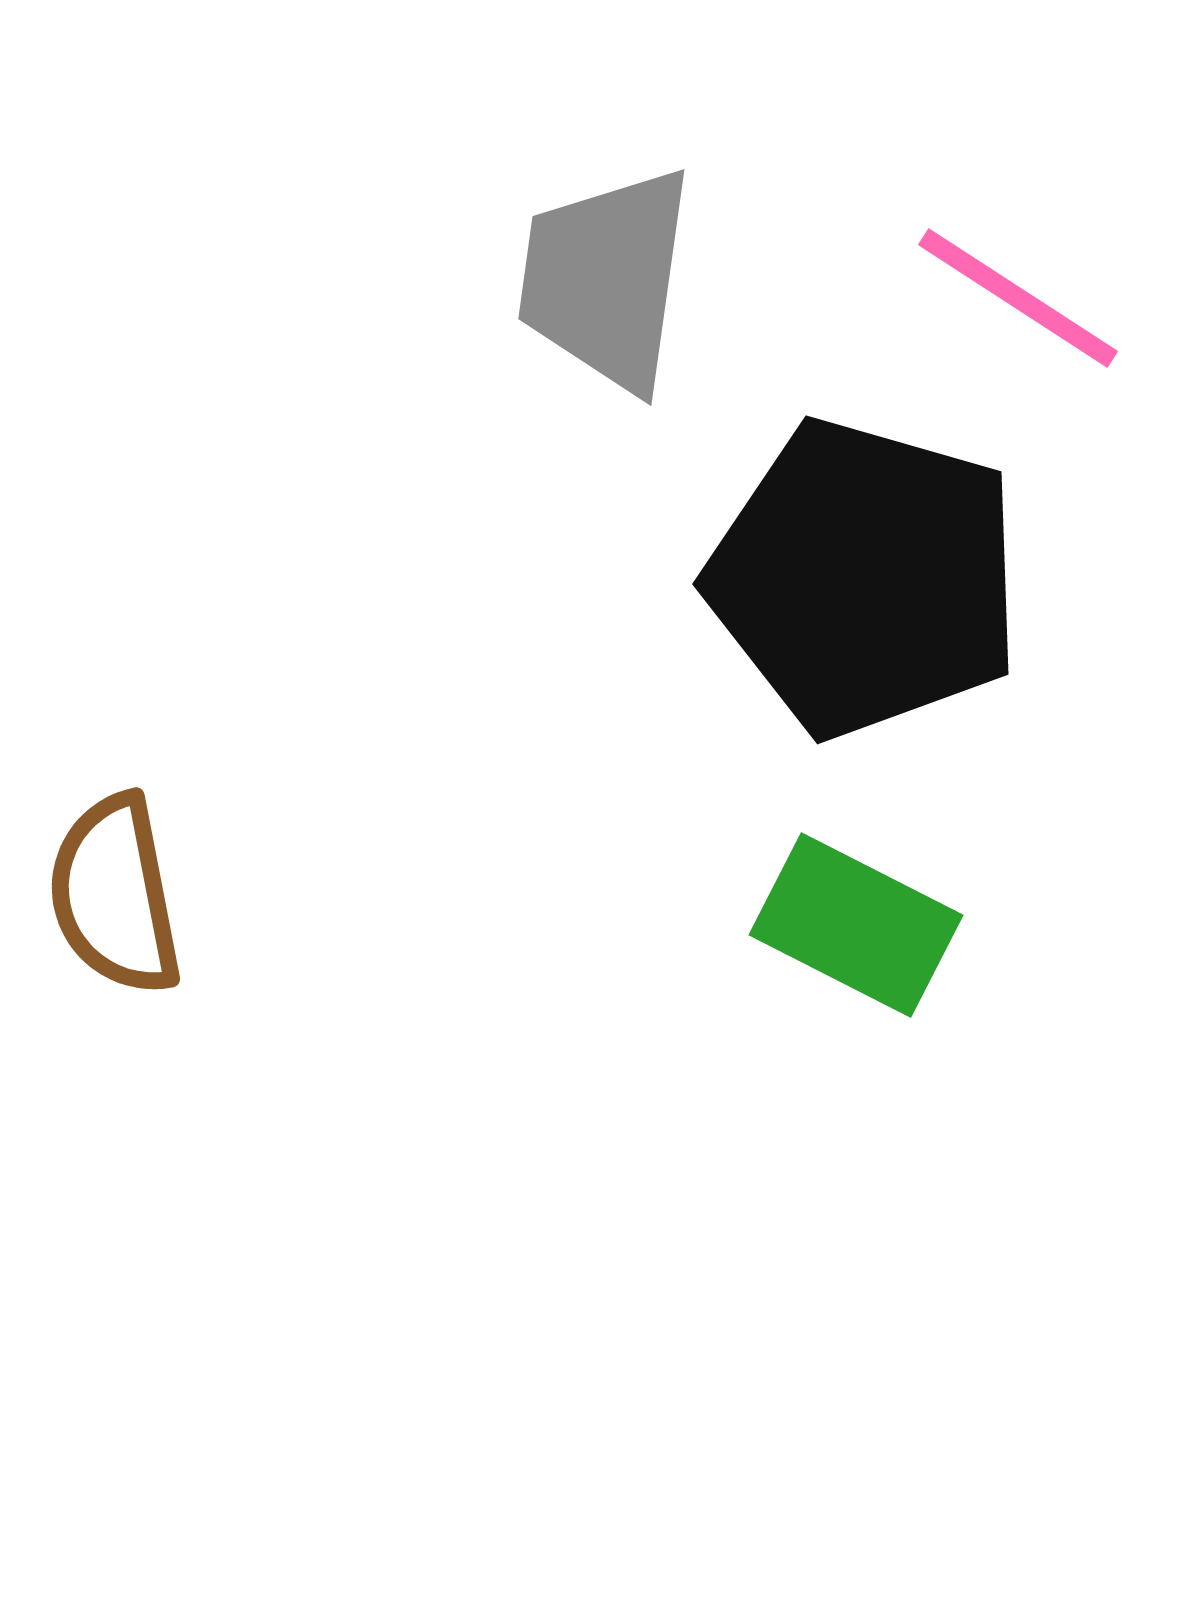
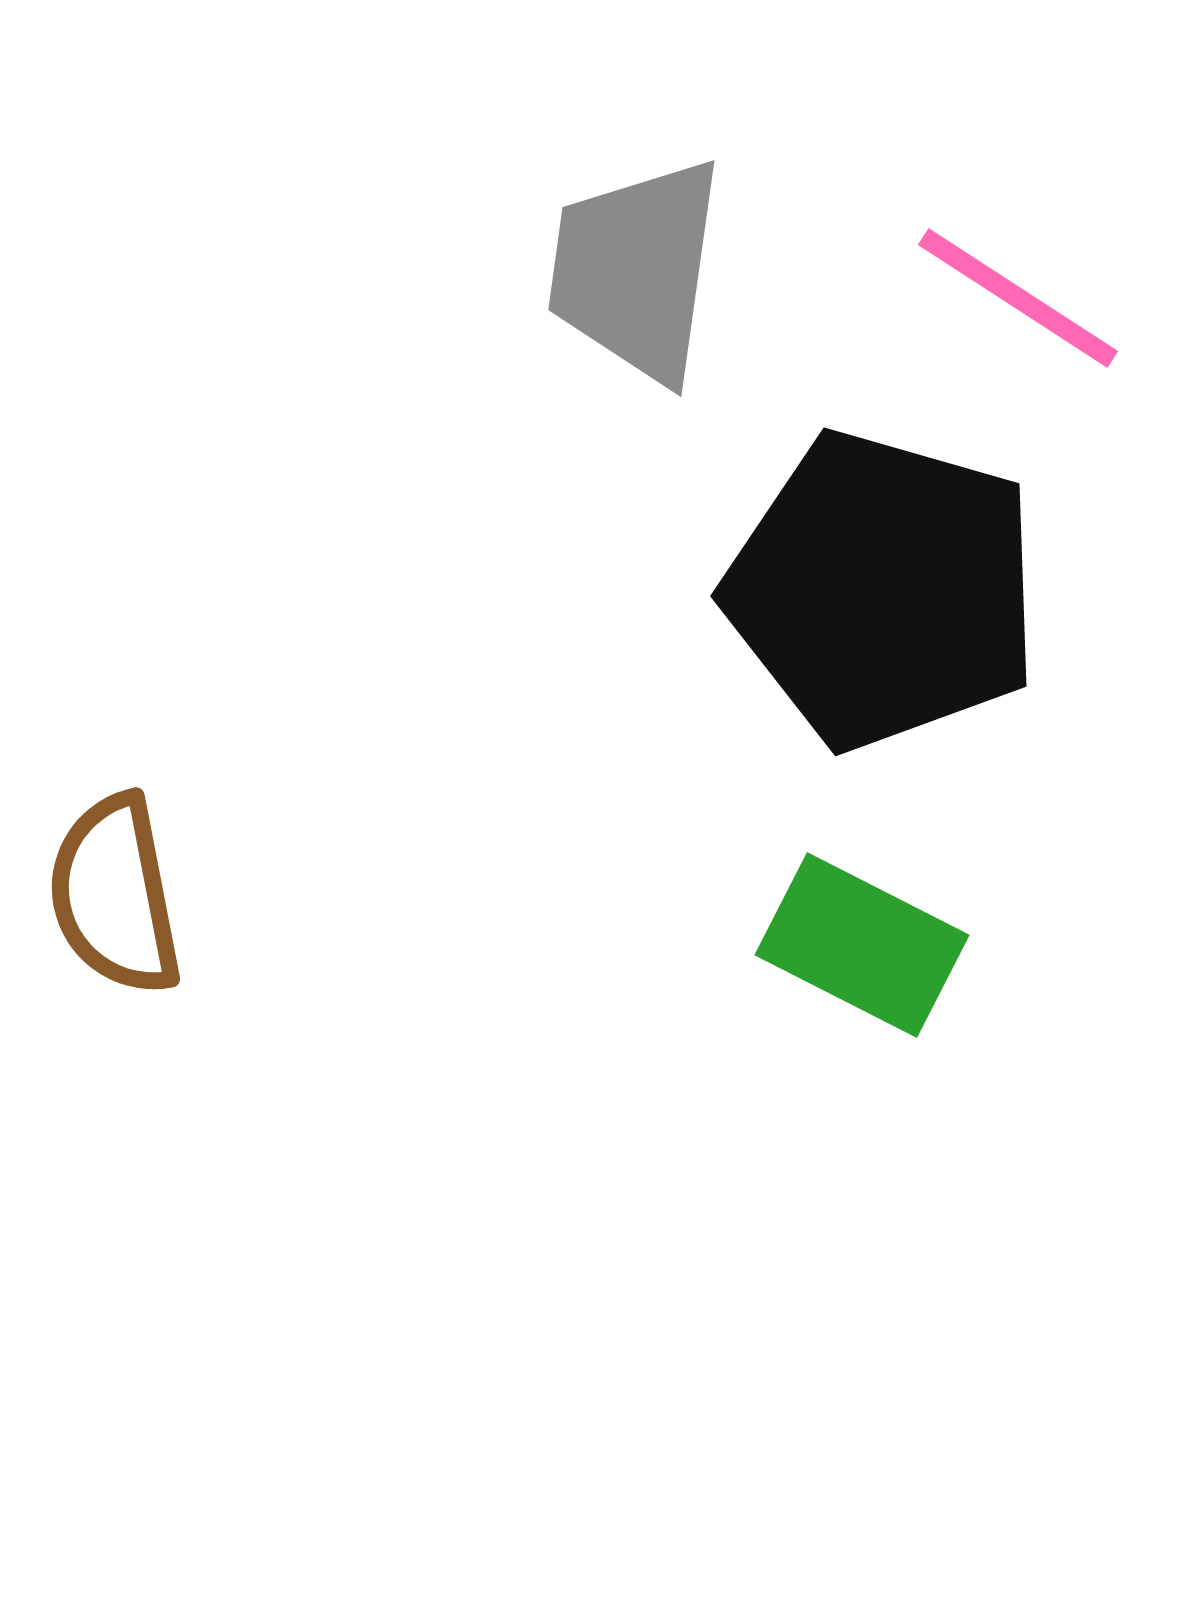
gray trapezoid: moved 30 px right, 9 px up
black pentagon: moved 18 px right, 12 px down
green rectangle: moved 6 px right, 20 px down
